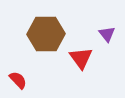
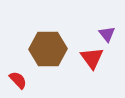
brown hexagon: moved 2 px right, 15 px down
red triangle: moved 11 px right
